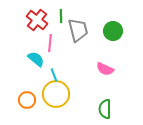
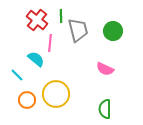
cyan line: moved 37 px left; rotated 24 degrees counterclockwise
